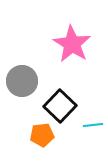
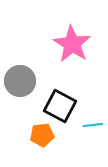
gray circle: moved 2 px left
black square: rotated 16 degrees counterclockwise
